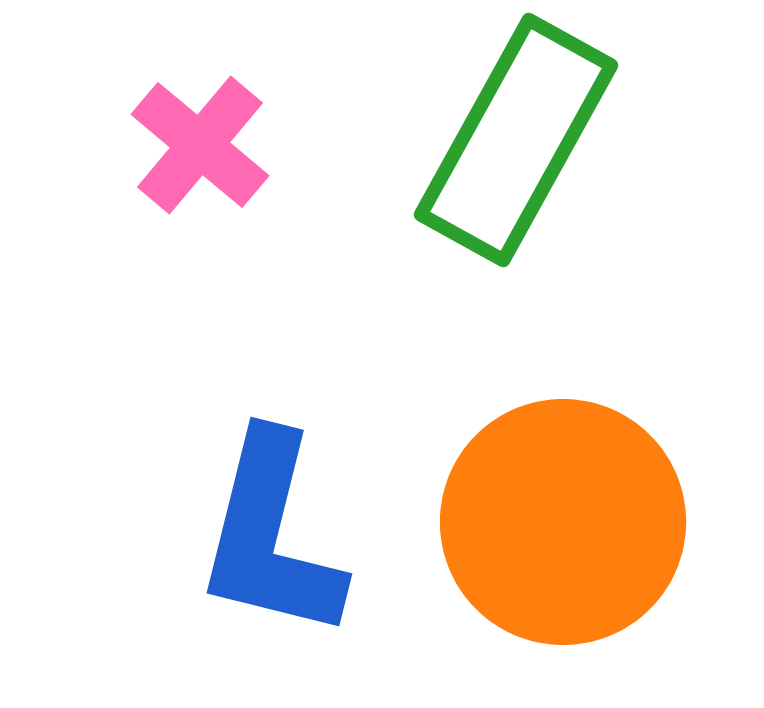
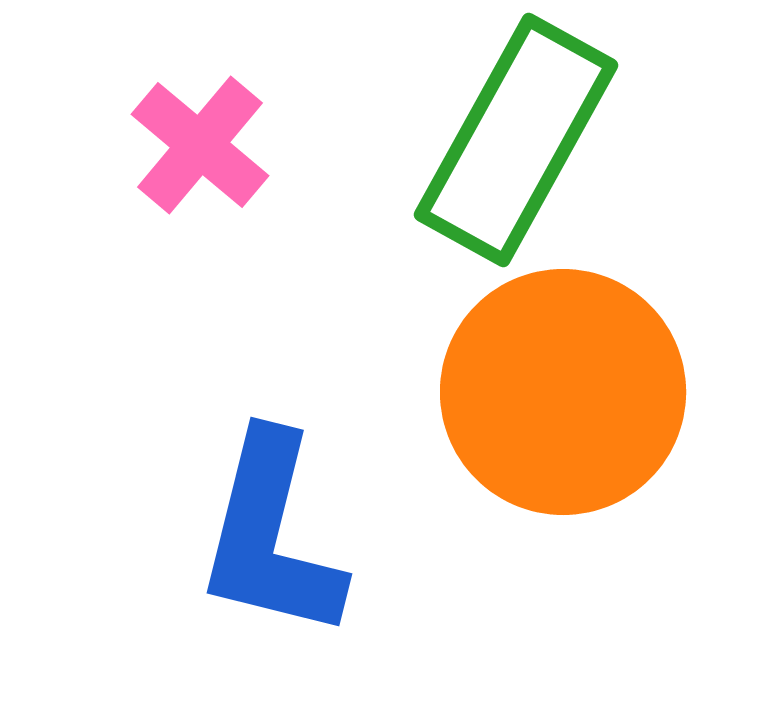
orange circle: moved 130 px up
